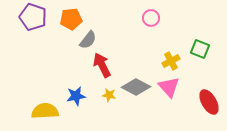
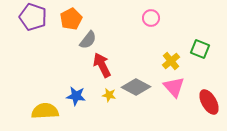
orange pentagon: rotated 20 degrees counterclockwise
yellow cross: rotated 12 degrees counterclockwise
pink triangle: moved 5 px right
blue star: rotated 18 degrees clockwise
